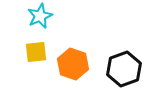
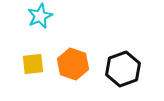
yellow square: moved 3 px left, 12 px down
black hexagon: moved 1 px left
